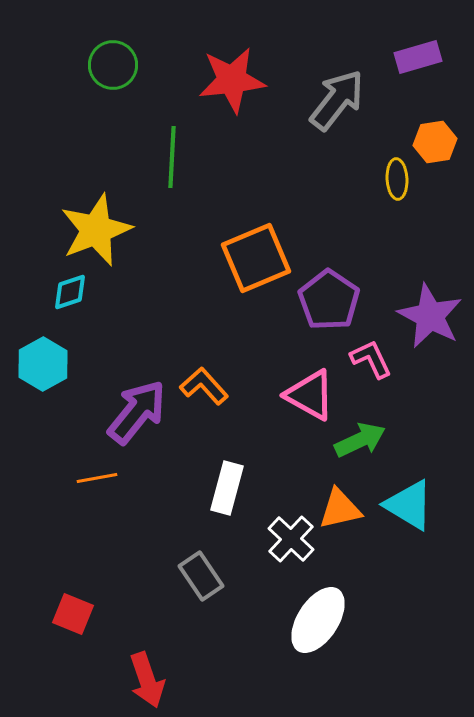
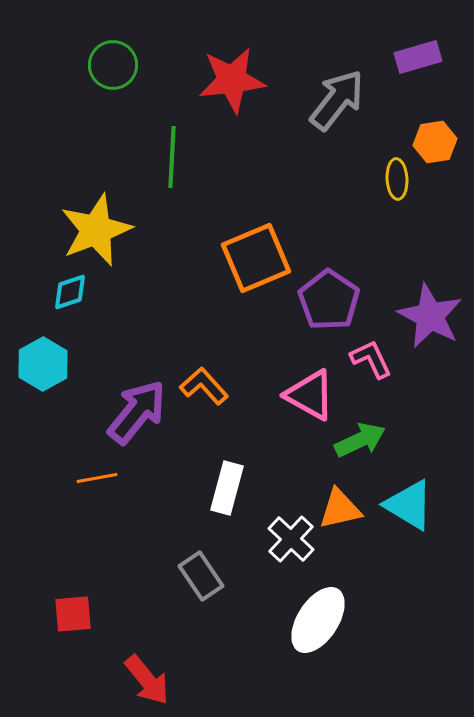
red square: rotated 27 degrees counterclockwise
red arrow: rotated 20 degrees counterclockwise
